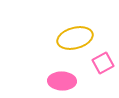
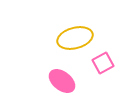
pink ellipse: rotated 36 degrees clockwise
